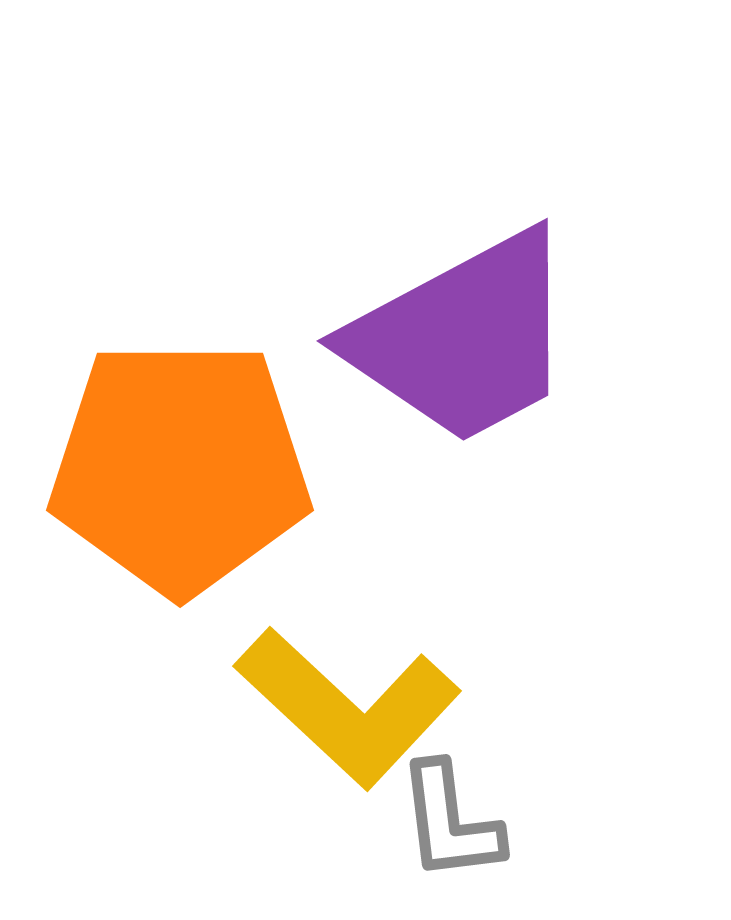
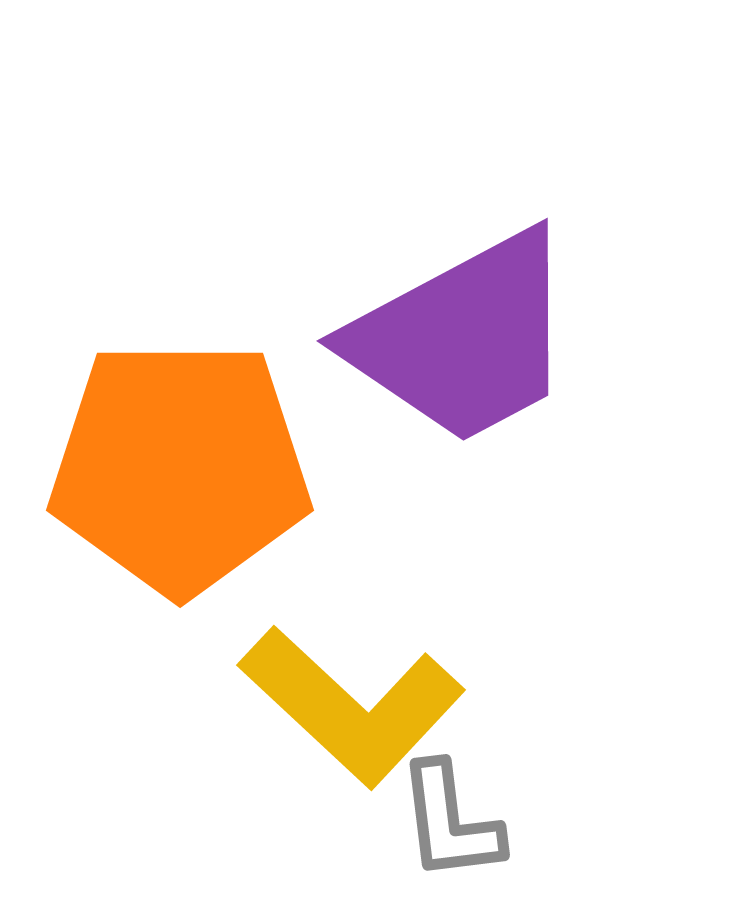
yellow L-shape: moved 4 px right, 1 px up
